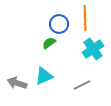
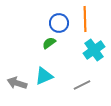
orange line: moved 1 px down
blue circle: moved 1 px up
cyan cross: moved 1 px right, 1 px down
